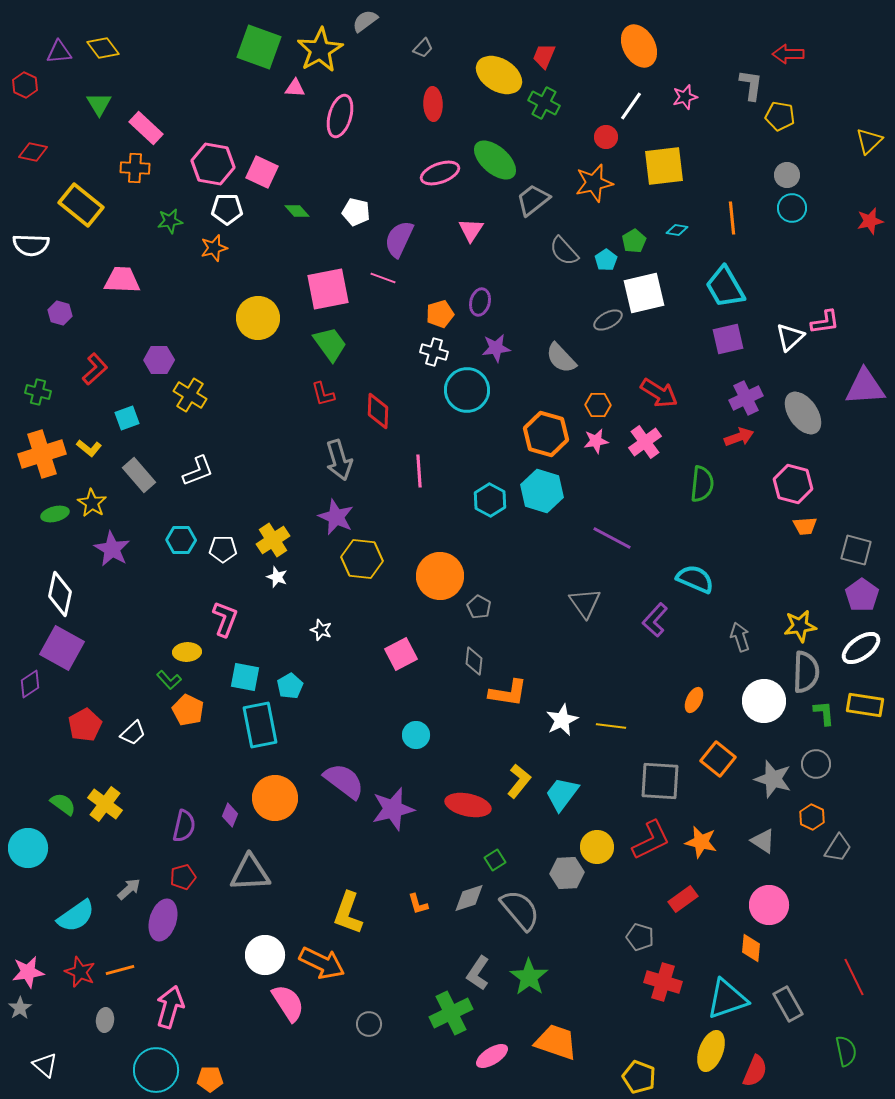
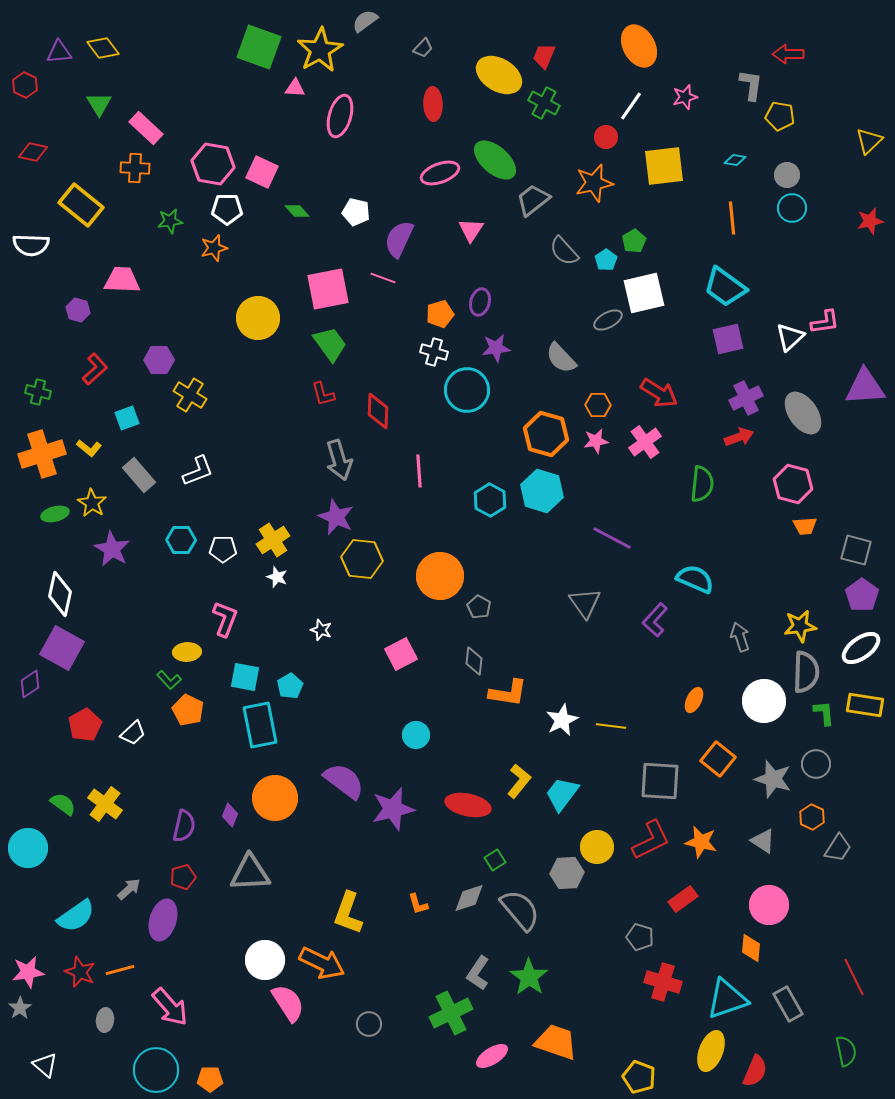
cyan diamond at (677, 230): moved 58 px right, 70 px up
cyan trapezoid at (725, 287): rotated 24 degrees counterclockwise
purple hexagon at (60, 313): moved 18 px right, 3 px up
white circle at (265, 955): moved 5 px down
pink arrow at (170, 1007): rotated 123 degrees clockwise
